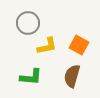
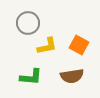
brown semicircle: rotated 115 degrees counterclockwise
